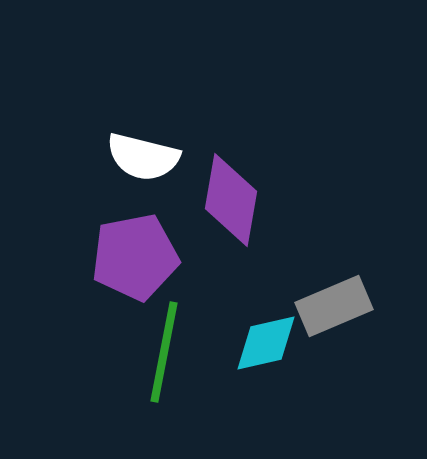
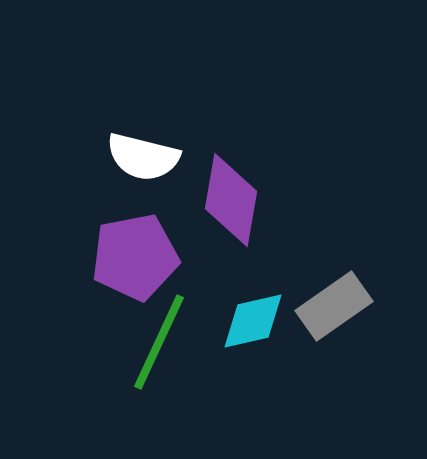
gray rectangle: rotated 12 degrees counterclockwise
cyan diamond: moved 13 px left, 22 px up
green line: moved 5 px left, 10 px up; rotated 14 degrees clockwise
